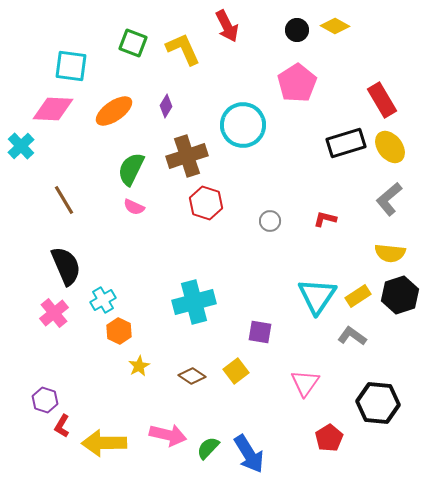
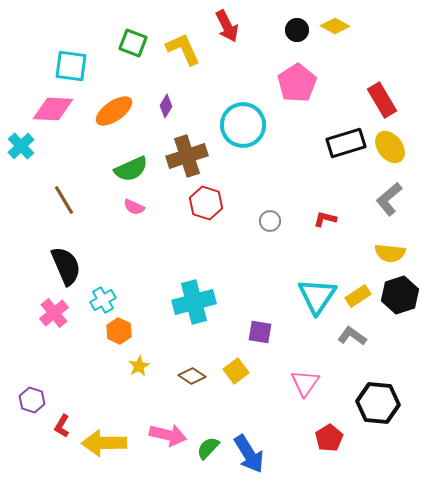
green semicircle at (131, 169): rotated 140 degrees counterclockwise
purple hexagon at (45, 400): moved 13 px left
